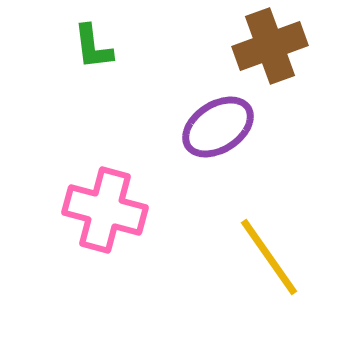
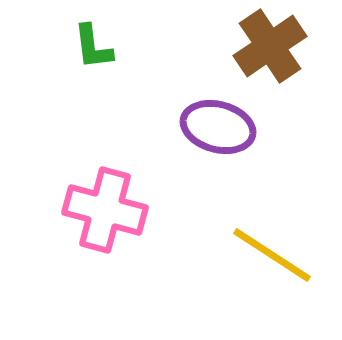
brown cross: rotated 14 degrees counterclockwise
purple ellipse: rotated 48 degrees clockwise
yellow line: moved 3 px right, 2 px up; rotated 22 degrees counterclockwise
